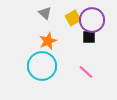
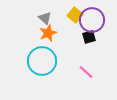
gray triangle: moved 5 px down
yellow square: moved 2 px right, 3 px up; rotated 21 degrees counterclockwise
black square: rotated 16 degrees counterclockwise
orange star: moved 8 px up
cyan circle: moved 5 px up
